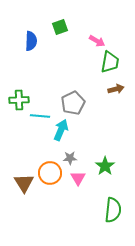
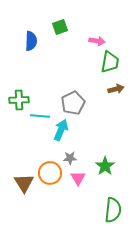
pink arrow: rotated 21 degrees counterclockwise
